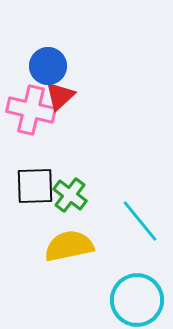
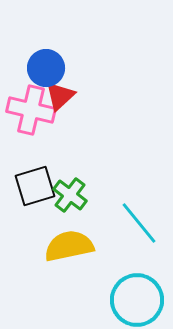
blue circle: moved 2 px left, 2 px down
black square: rotated 15 degrees counterclockwise
cyan line: moved 1 px left, 2 px down
